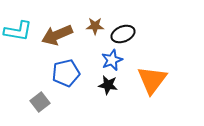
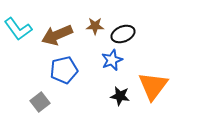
cyan L-shape: moved 2 px up; rotated 44 degrees clockwise
blue pentagon: moved 2 px left, 3 px up
orange triangle: moved 1 px right, 6 px down
black star: moved 12 px right, 11 px down
